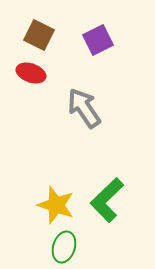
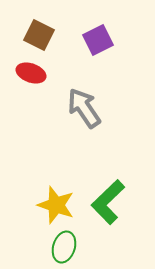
green L-shape: moved 1 px right, 2 px down
